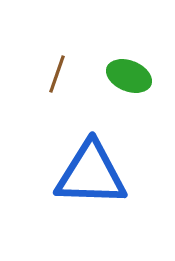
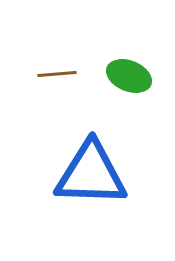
brown line: rotated 66 degrees clockwise
